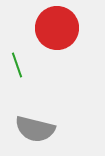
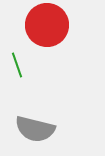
red circle: moved 10 px left, 3 px up
